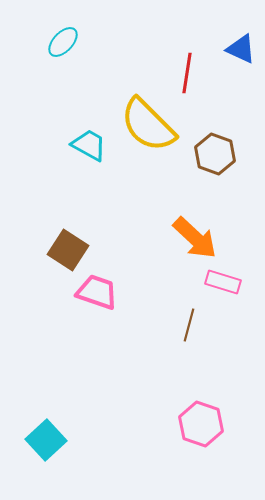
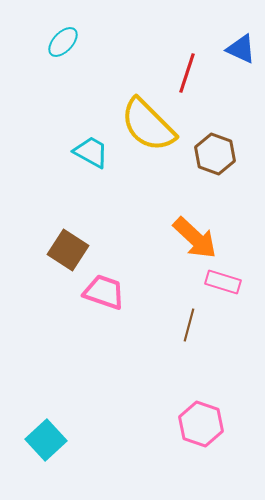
red line: rotated 9 degrees clockwise
cyan trapezoid: moved 2 px right, 7 px down
pink trapezoid: moved 7 px right
